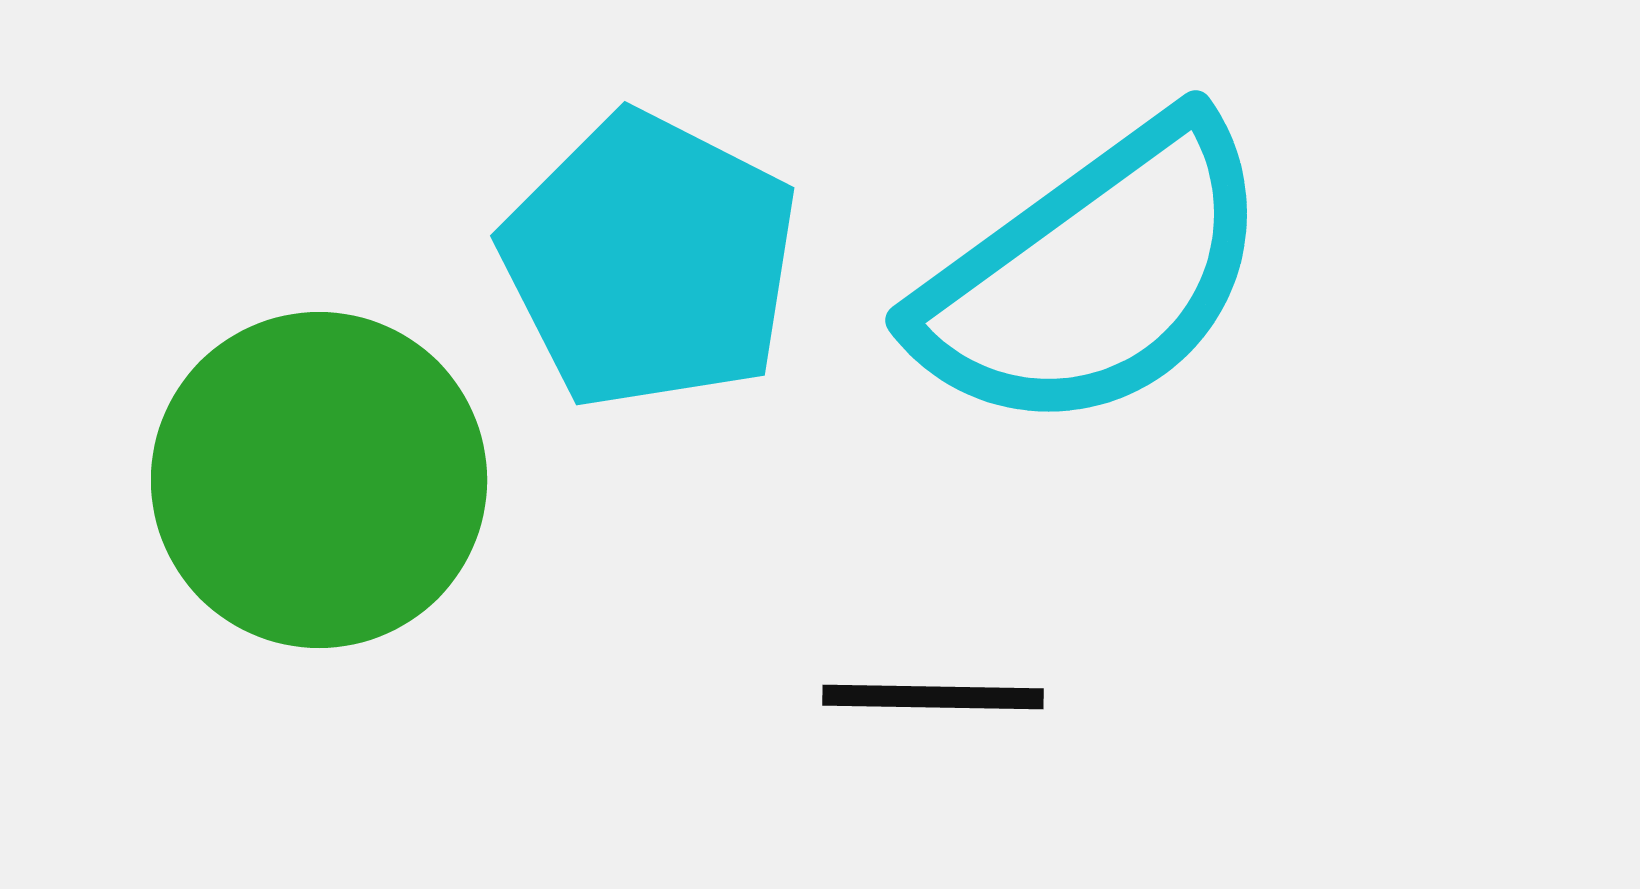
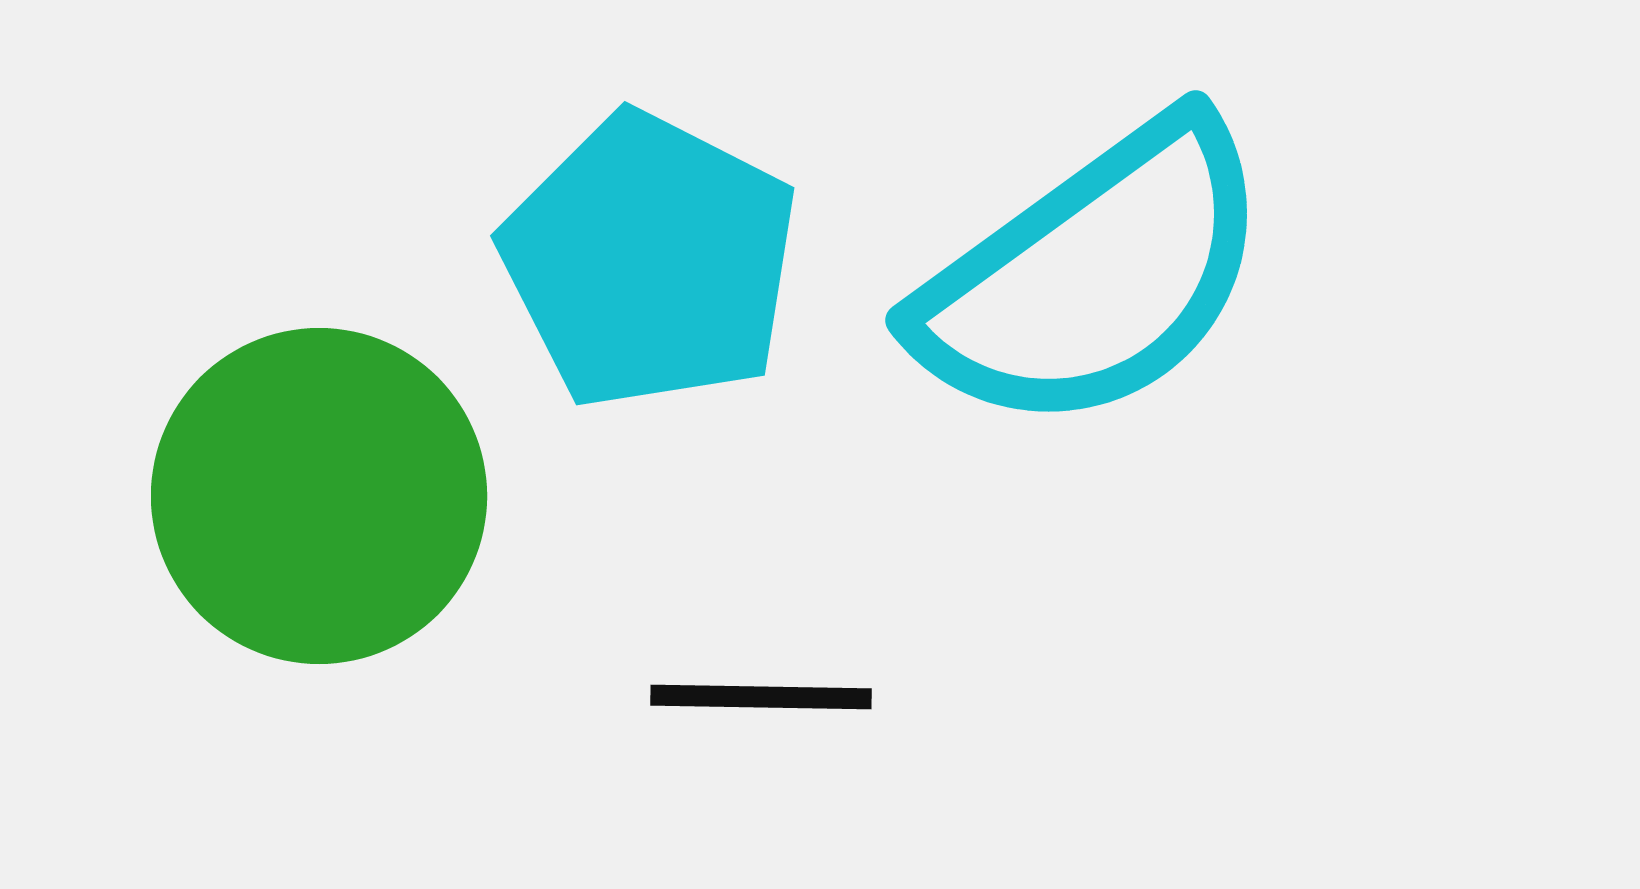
green circle: moved 16 px down
black line: moved 172 px left
